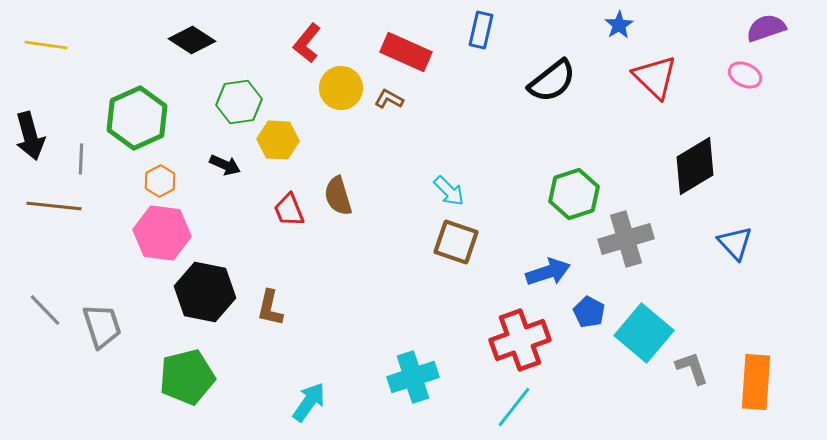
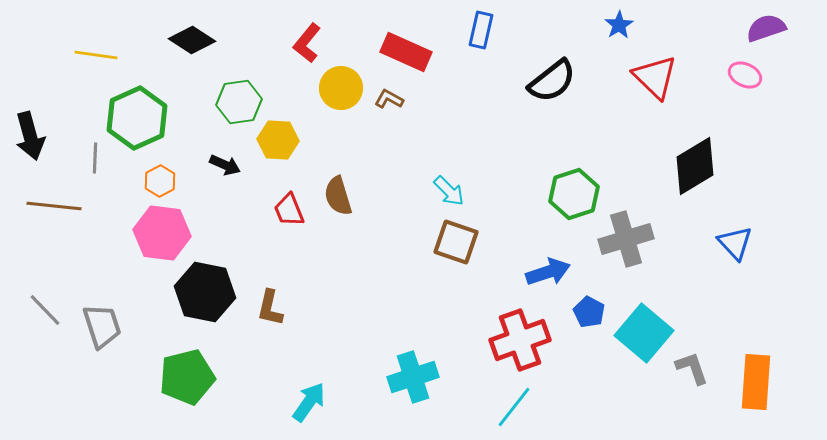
yellow line at (46, 45): moved 50 px right, 10 px down
gray line at (81, 159): moved 14 px right, 1 px up
